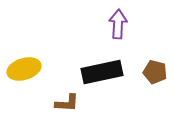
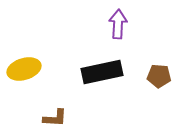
brown pentagon: moved 4 px right, 4 px down; rotated 10 degrees counterclockwise
brown L-shape: moved 12 px left, 15 px down
